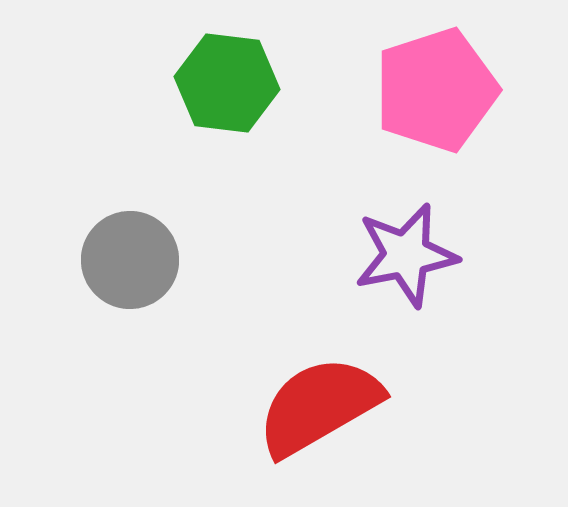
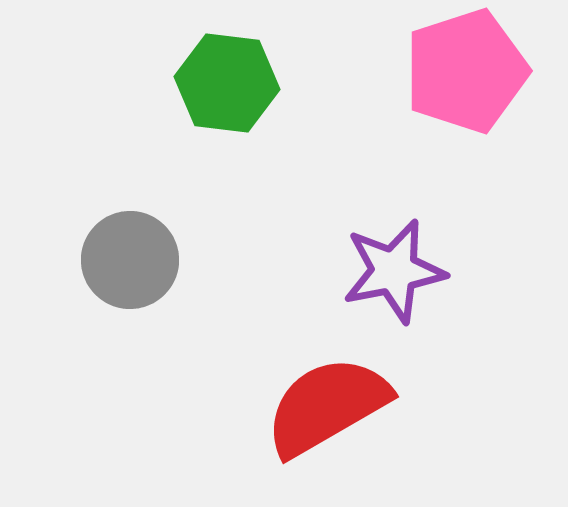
pink pentagon: moved 30 px right, 19 px up
purple star: moved 12 px left, 16 px down
red semicircle: moved 8 px right
